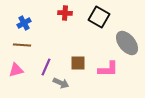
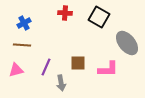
gray arrow: rotated 56 degrees clockwise
